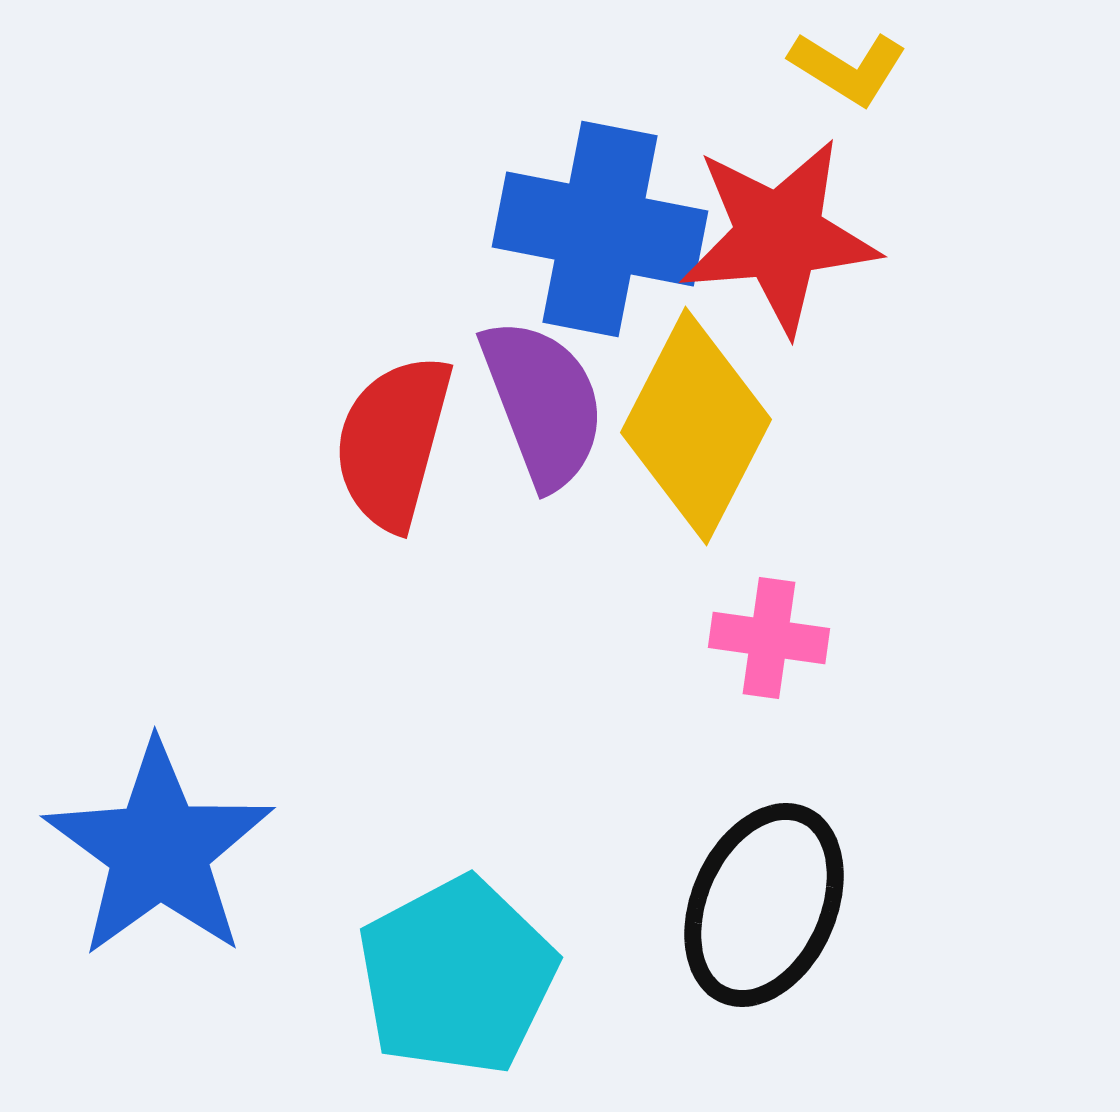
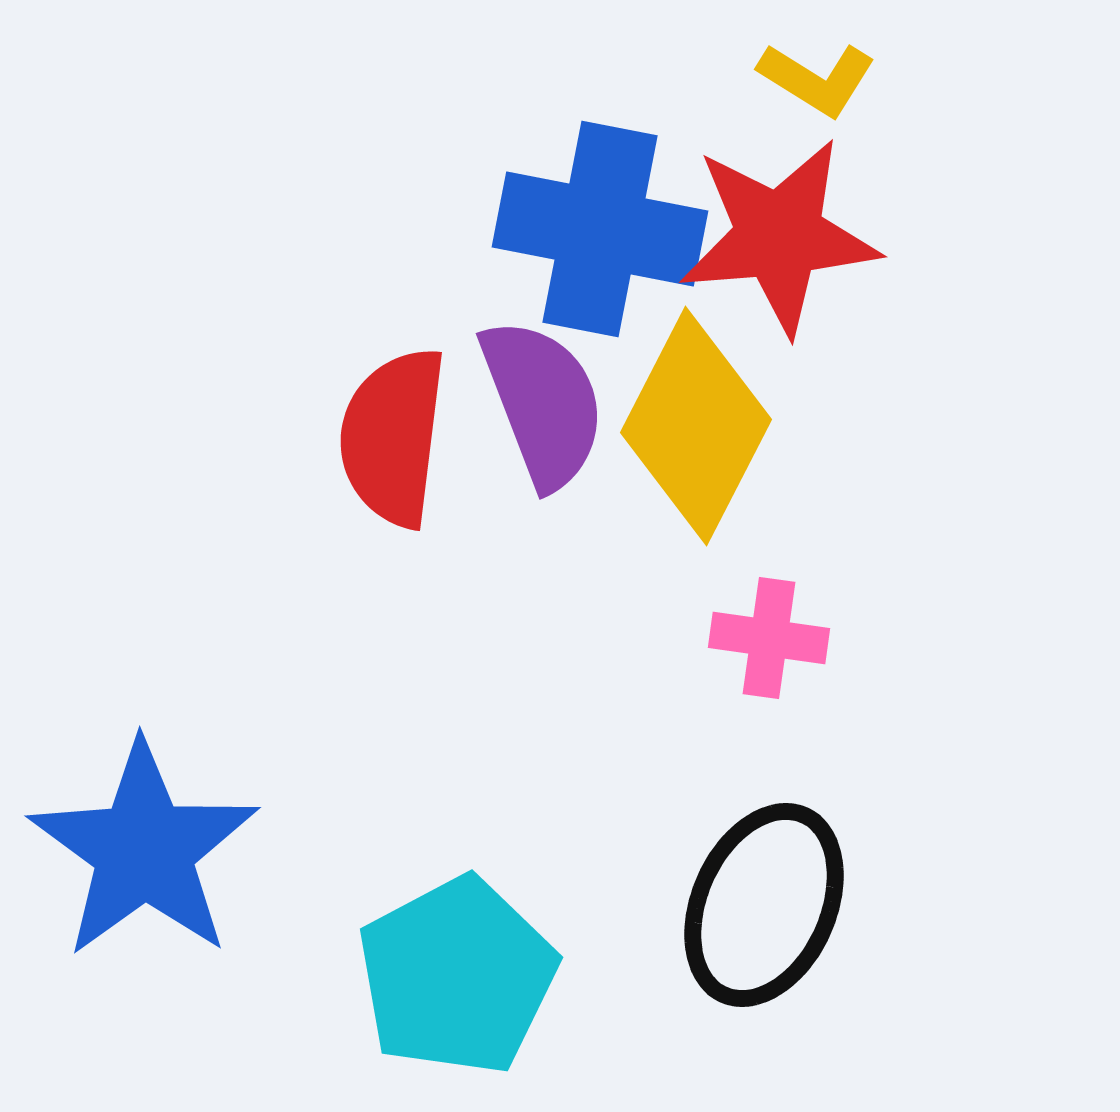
yellow L-shape: moved 31 px left, 11 px down
red semicircle: moved 5 px up; rotated 8 degrees counterclockwise
blue star: moved 15 px left
